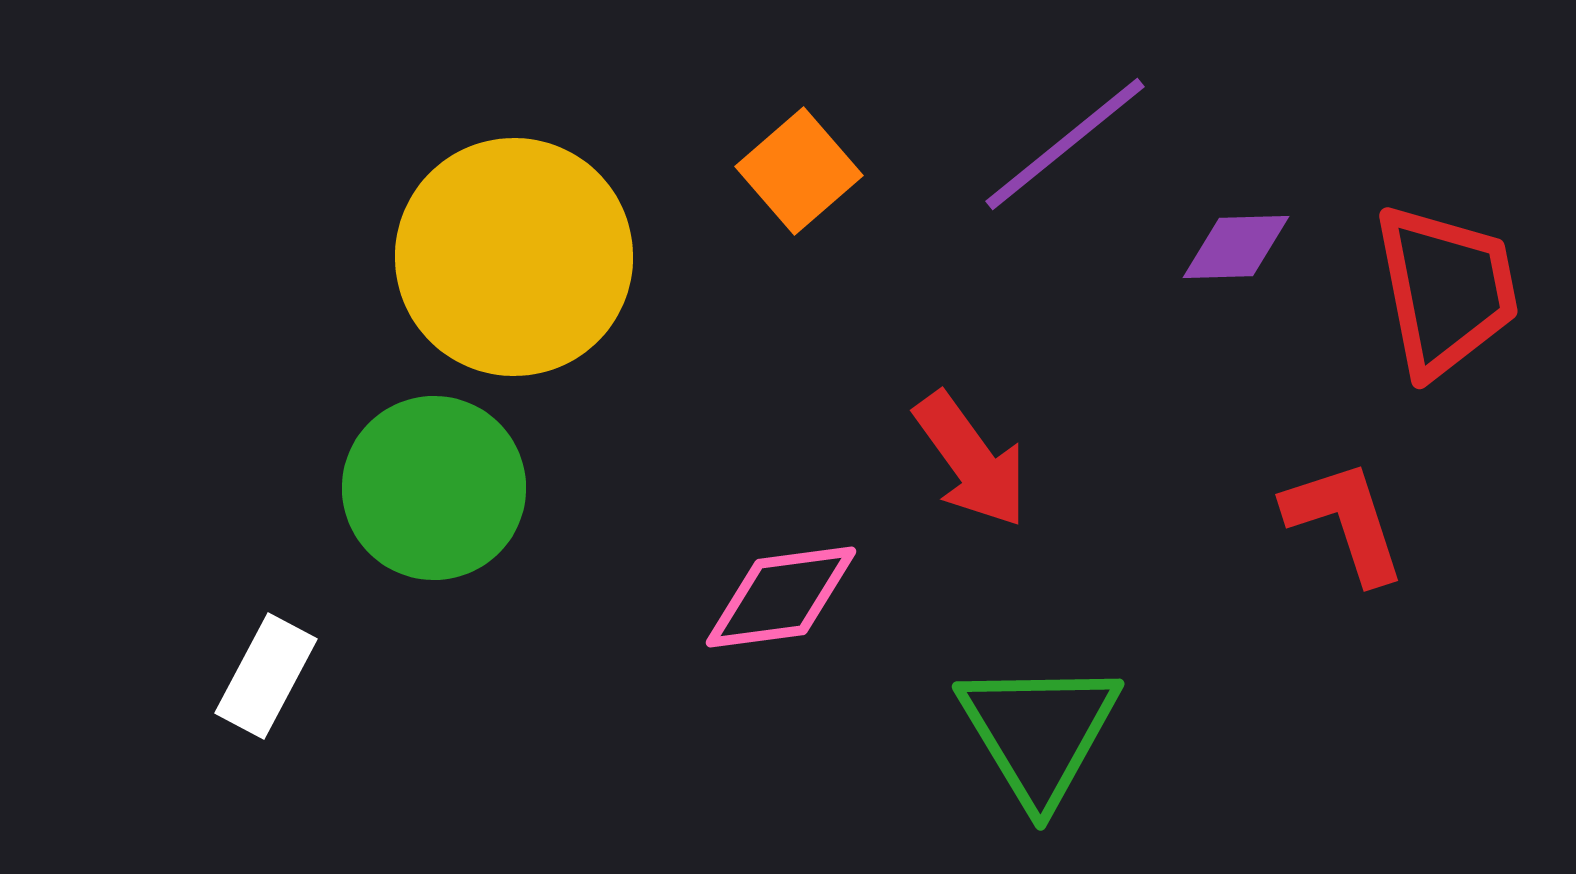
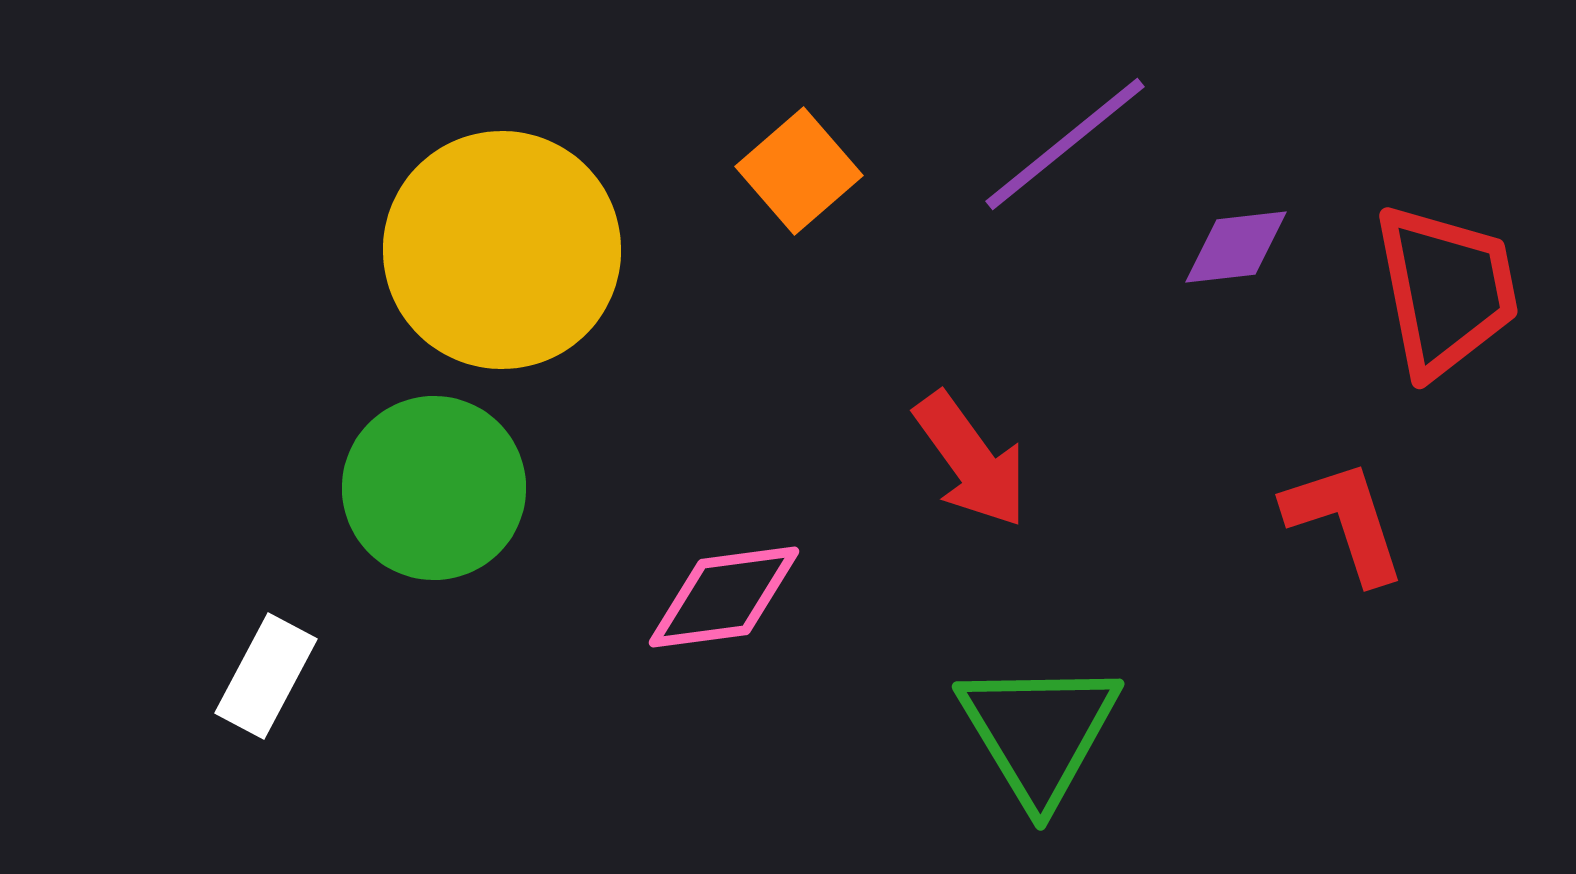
purple diamond: rotated 5 degrees counterclockwise
yellow circle: moved 12 px left, 7 px up
pink diamond: moved 57 px left
